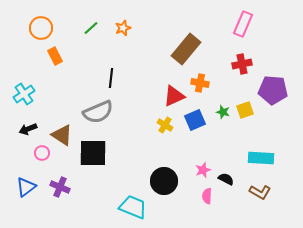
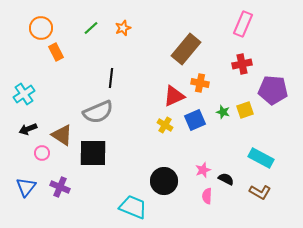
orange rectangle: moved 1 px right, 4 px up
cyan rectangle: rotated 25 degrees clockwise
blue triangle: rotated 15 degrees counterclockwise
